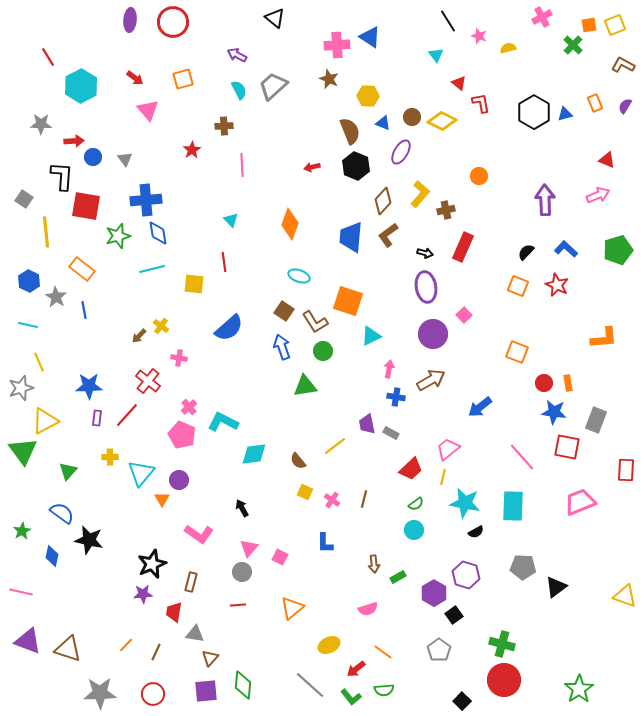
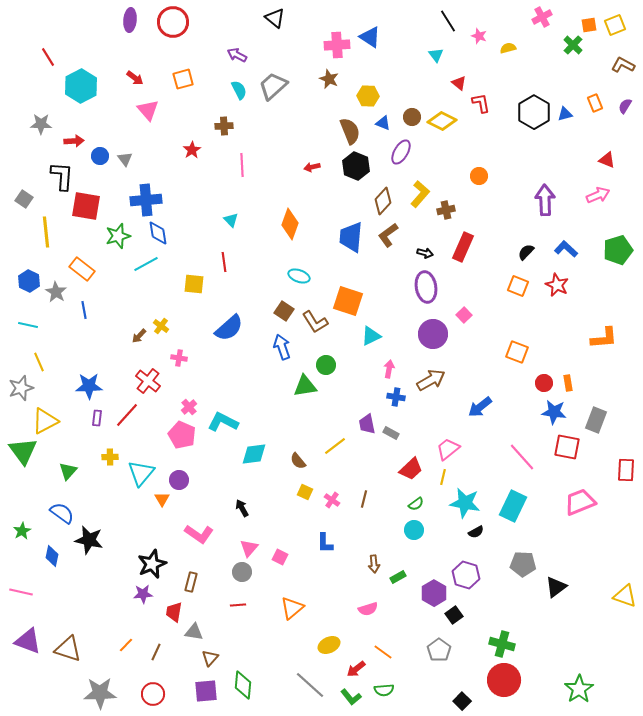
blue circle at (93, 157): moved 7 px right, 1 px up
cyan line at (152, 269): moved 6 px left, 5 px up; rotated 15 degrees counterclockwise
gray star at (56, 297): moved 5 px up
green circle at (323, 351): moved 3 px right, 14 px down
cyan rectangle at (513, 506): rotated 24 degrees clockwise
gray pentagon at (523, 567): moved 3 px up
gray triangle at (195, 634): moved 1 px left, 2 px up
